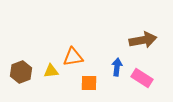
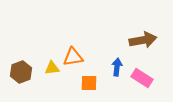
yellow triangle: moved 1 px right, 3 px up
